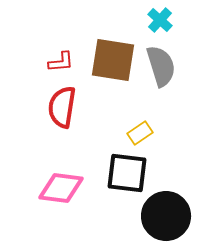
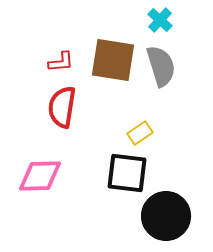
pink diamond: moved 21 px left, 12 px up; rotated 9 degrees counterclockwise
